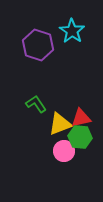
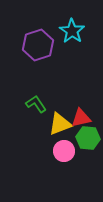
purple hexagon: rotated 24 degrees clockwise
green hexagon: moved 8 px right, 1 px down
